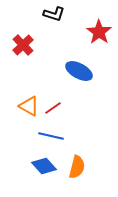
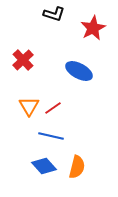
red star: moved 6 px left, 4 px up; rotated 10 degrees clockwise
red cross: moved 15 px down
orange triangle: rotated 30 degrees clockwise
